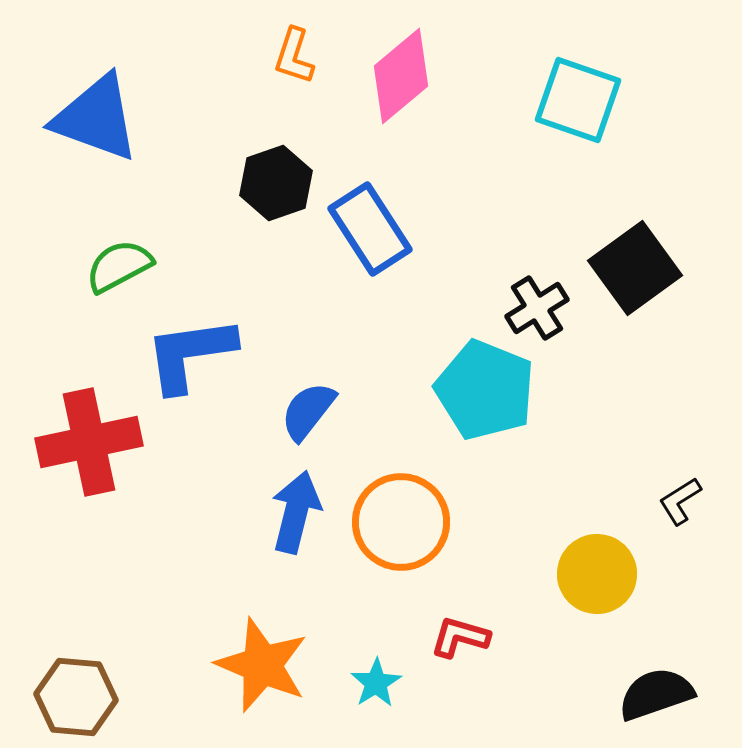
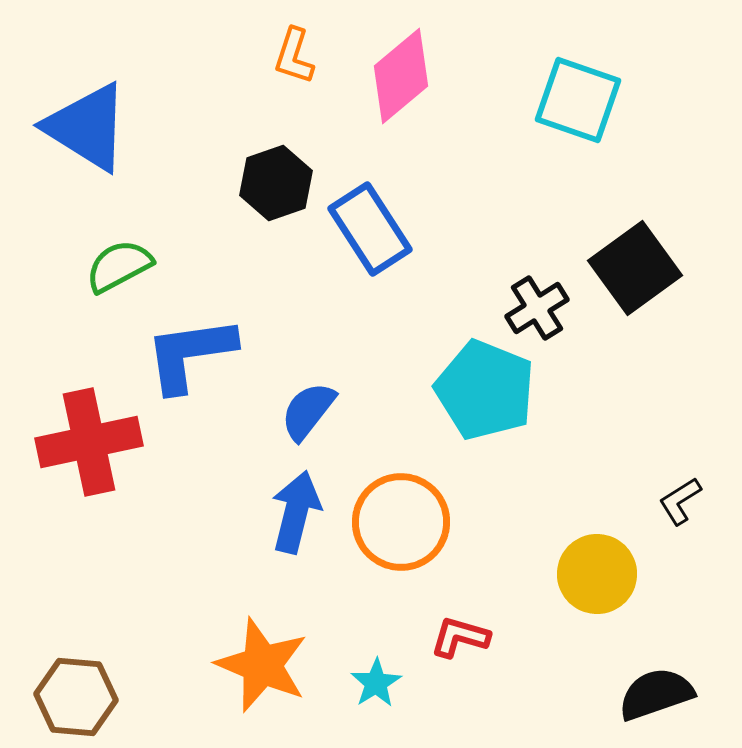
blue triangle: moved 9 px left, 9 px down; rotated 12 degrees clockwise
